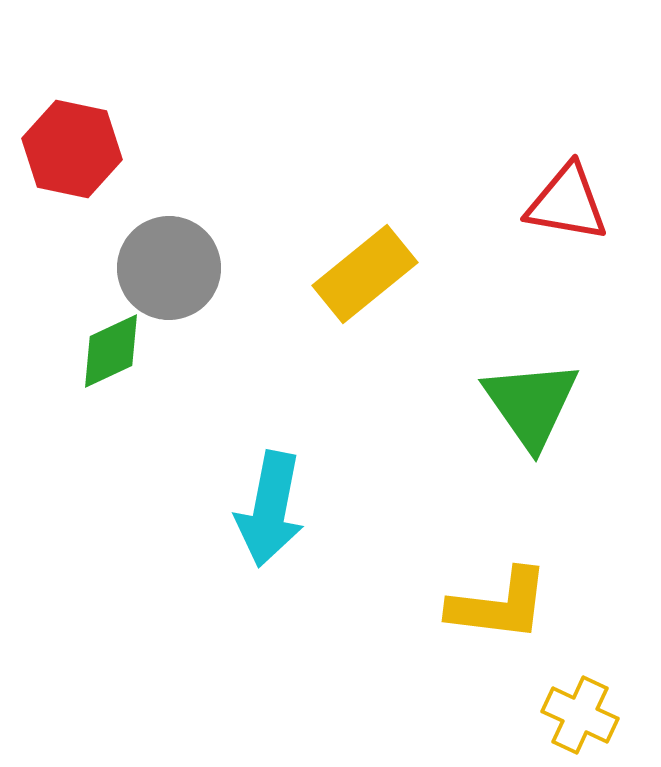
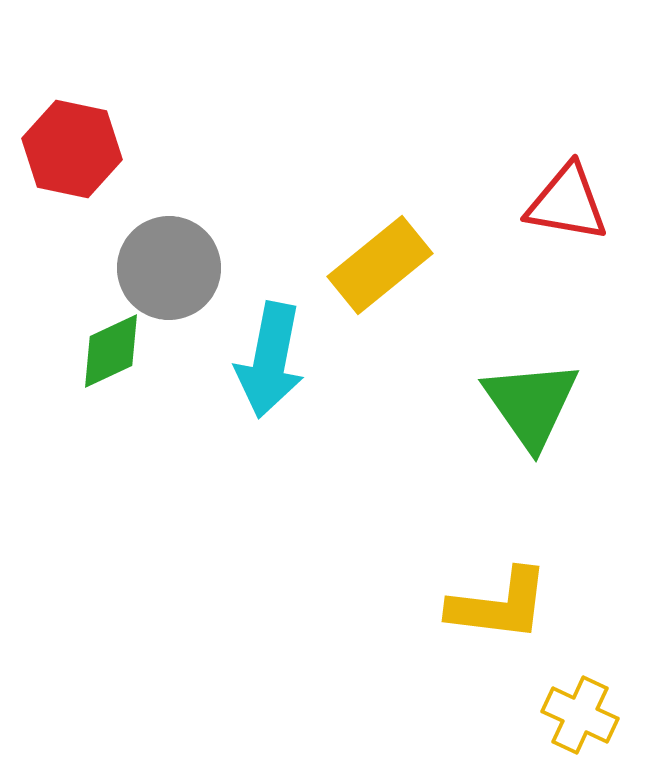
yellow rectangle: moved 15 px right, 9 px up
cyan arrow: moved 149 px up
